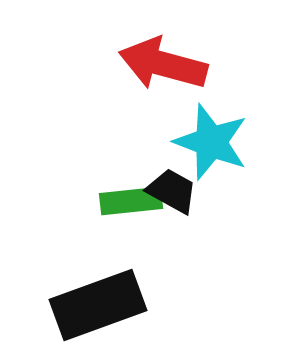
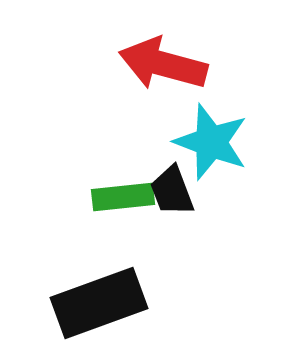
black trapezoid: rotated 140 degrees counterclockwise
green rectangle: moved 8 px left, 4 px up
black rectangle: moved 1 px right, 2 px up
